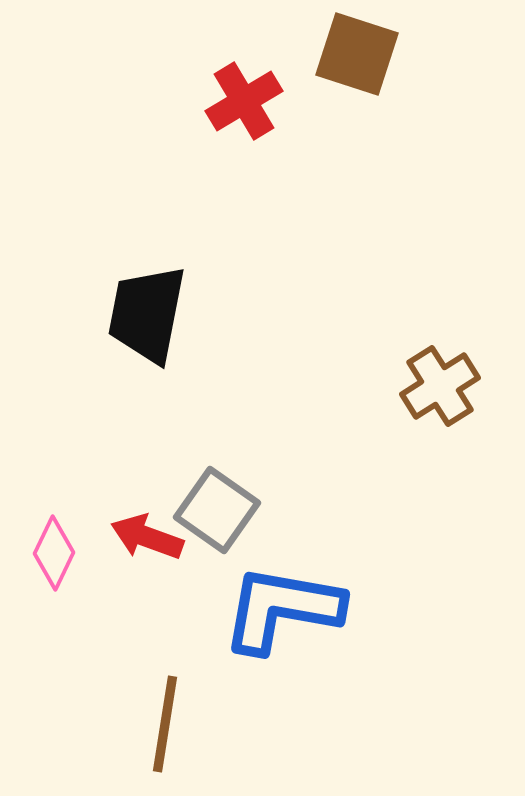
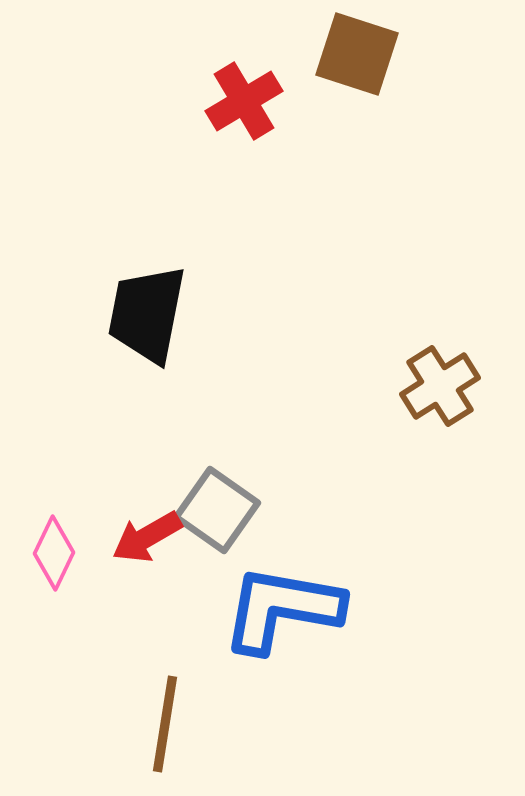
red arrow: rotated 50 degrees counterclockwise
